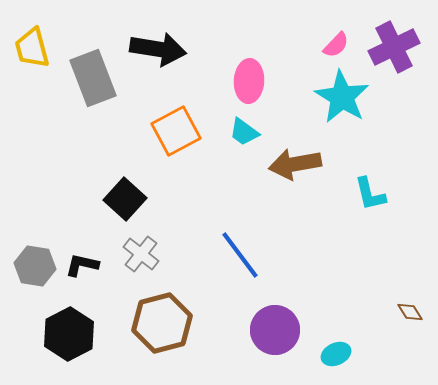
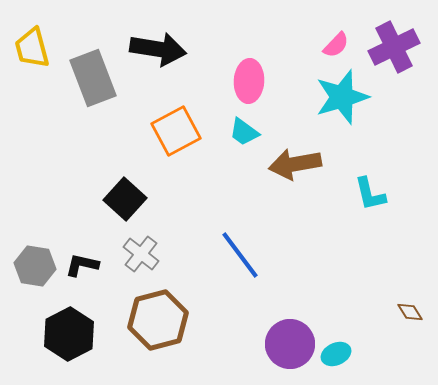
cyan star: rotated 24 degrees clockwise
brown hexagon: moved 4 px left, 3 px up
purple circle: moved 15 px right, 14 px down
